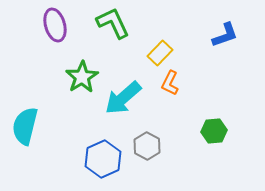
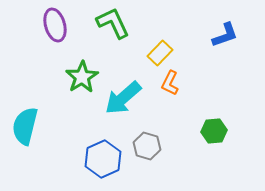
gray hexagon: rotated 12 degrees counterclockwise
